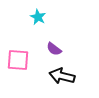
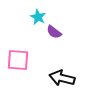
purple semicircle: moved 17 px up
black arrow: moved 2 px down
